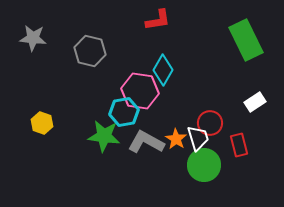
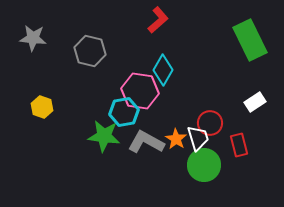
red L-shape: rotated 32 degrees counterclockwise
green rectangle: moved 4 px right
yellow hexagon: moved 16 px up
